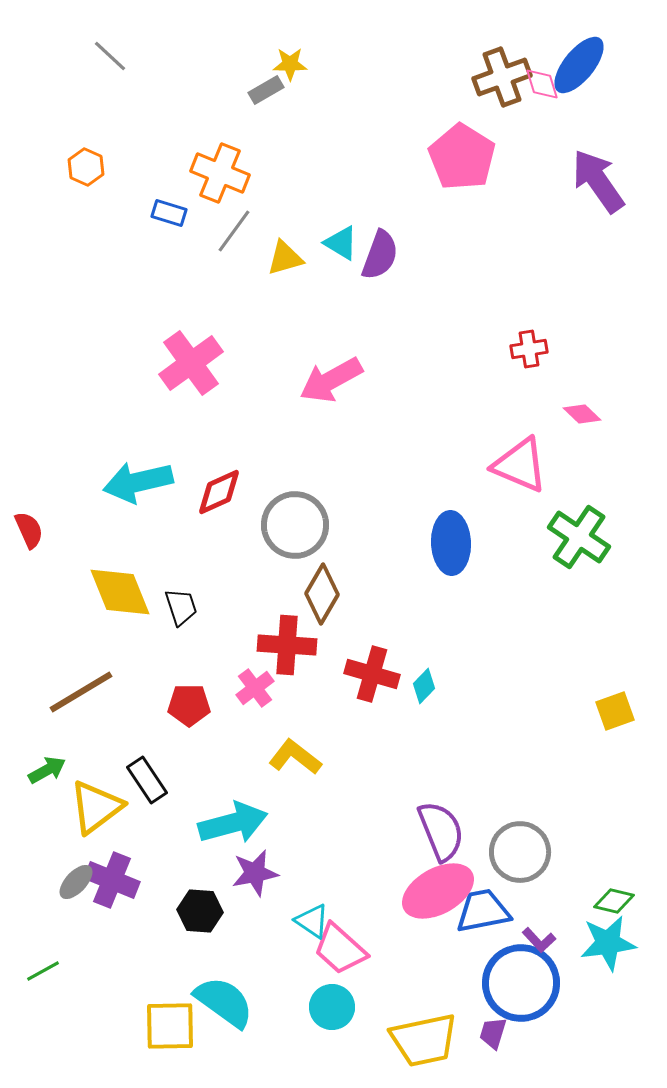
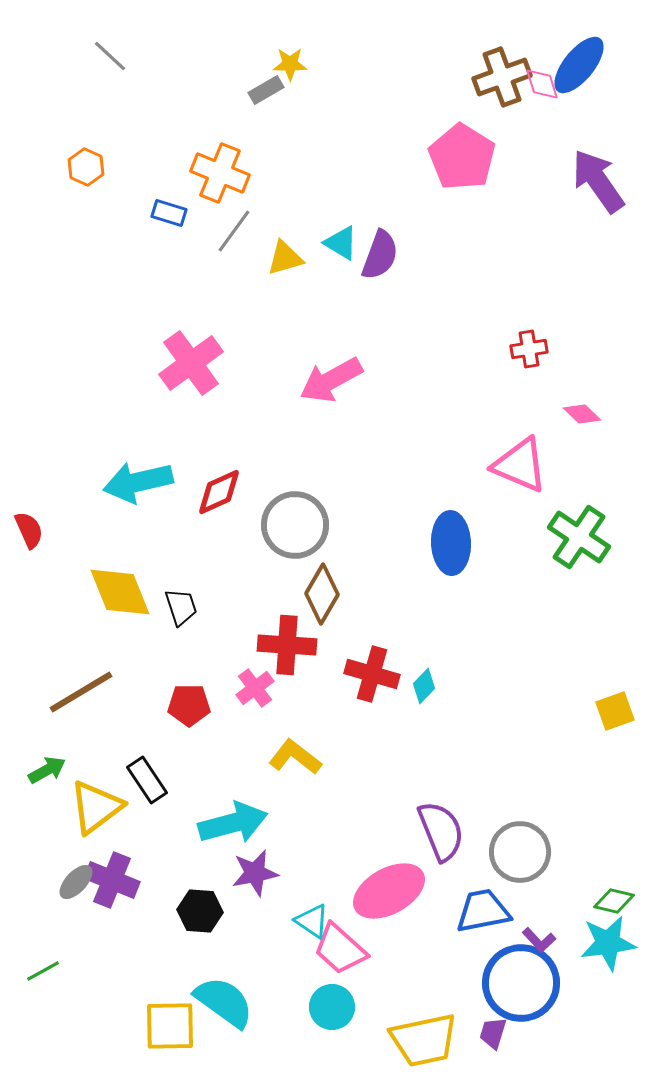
pink ellipse at (438, 891): moved 49 px left
